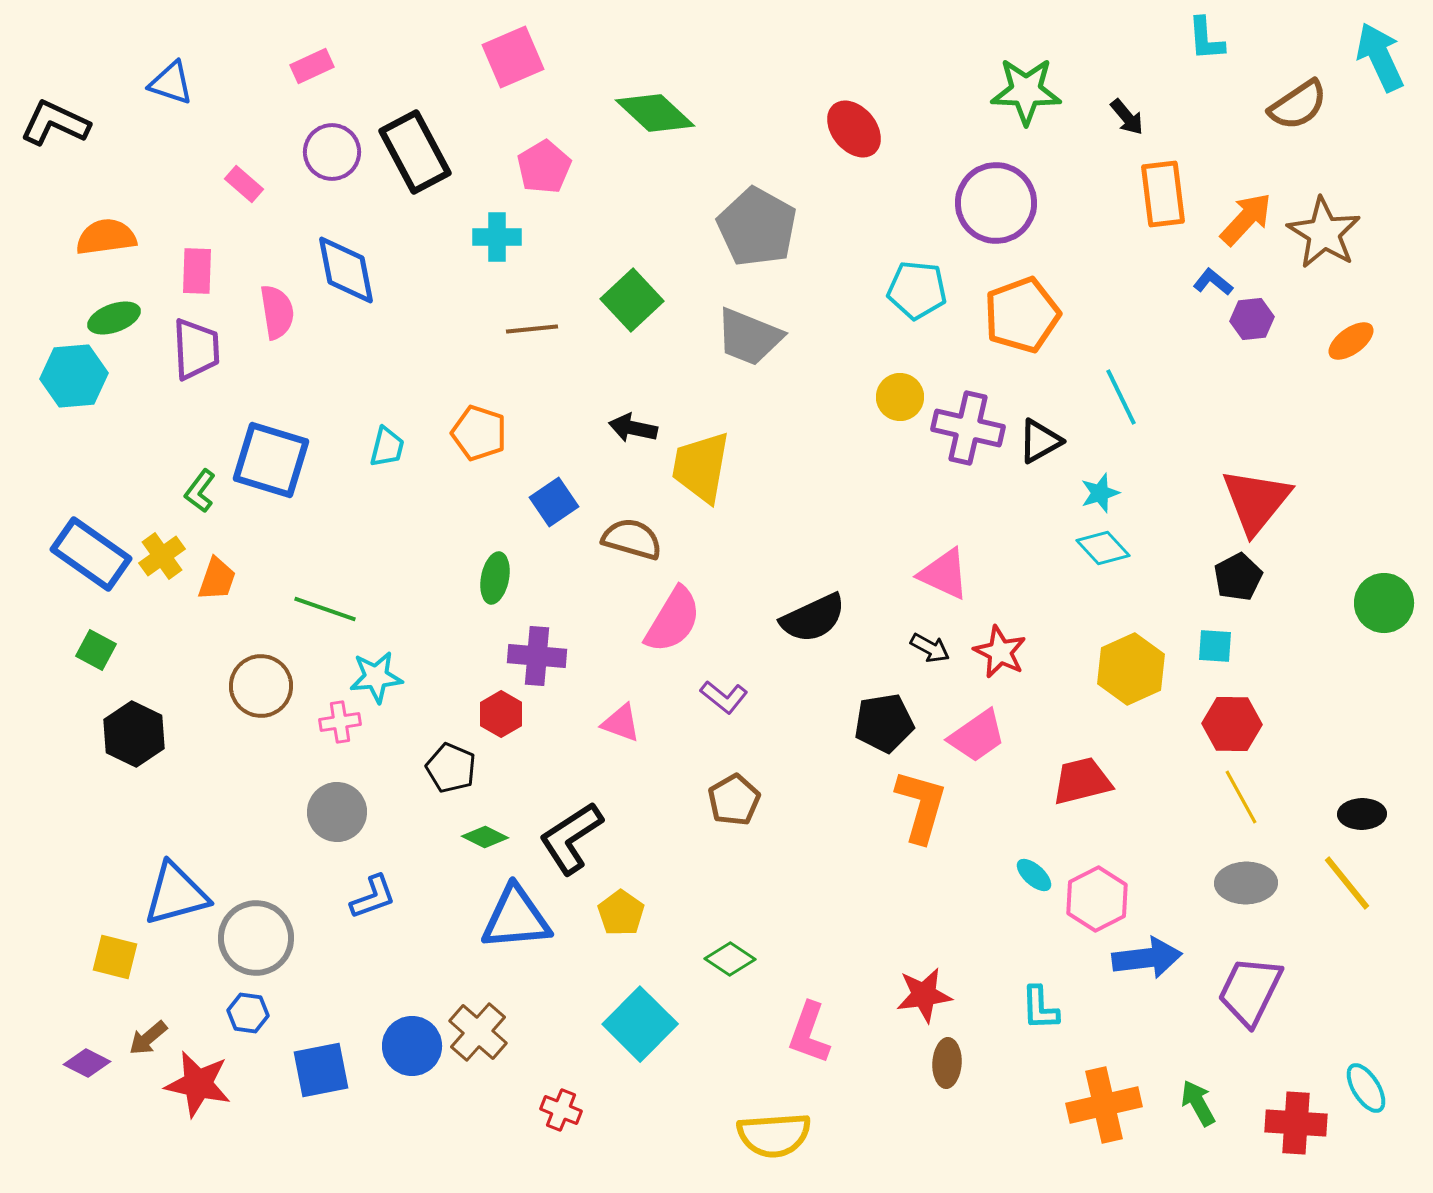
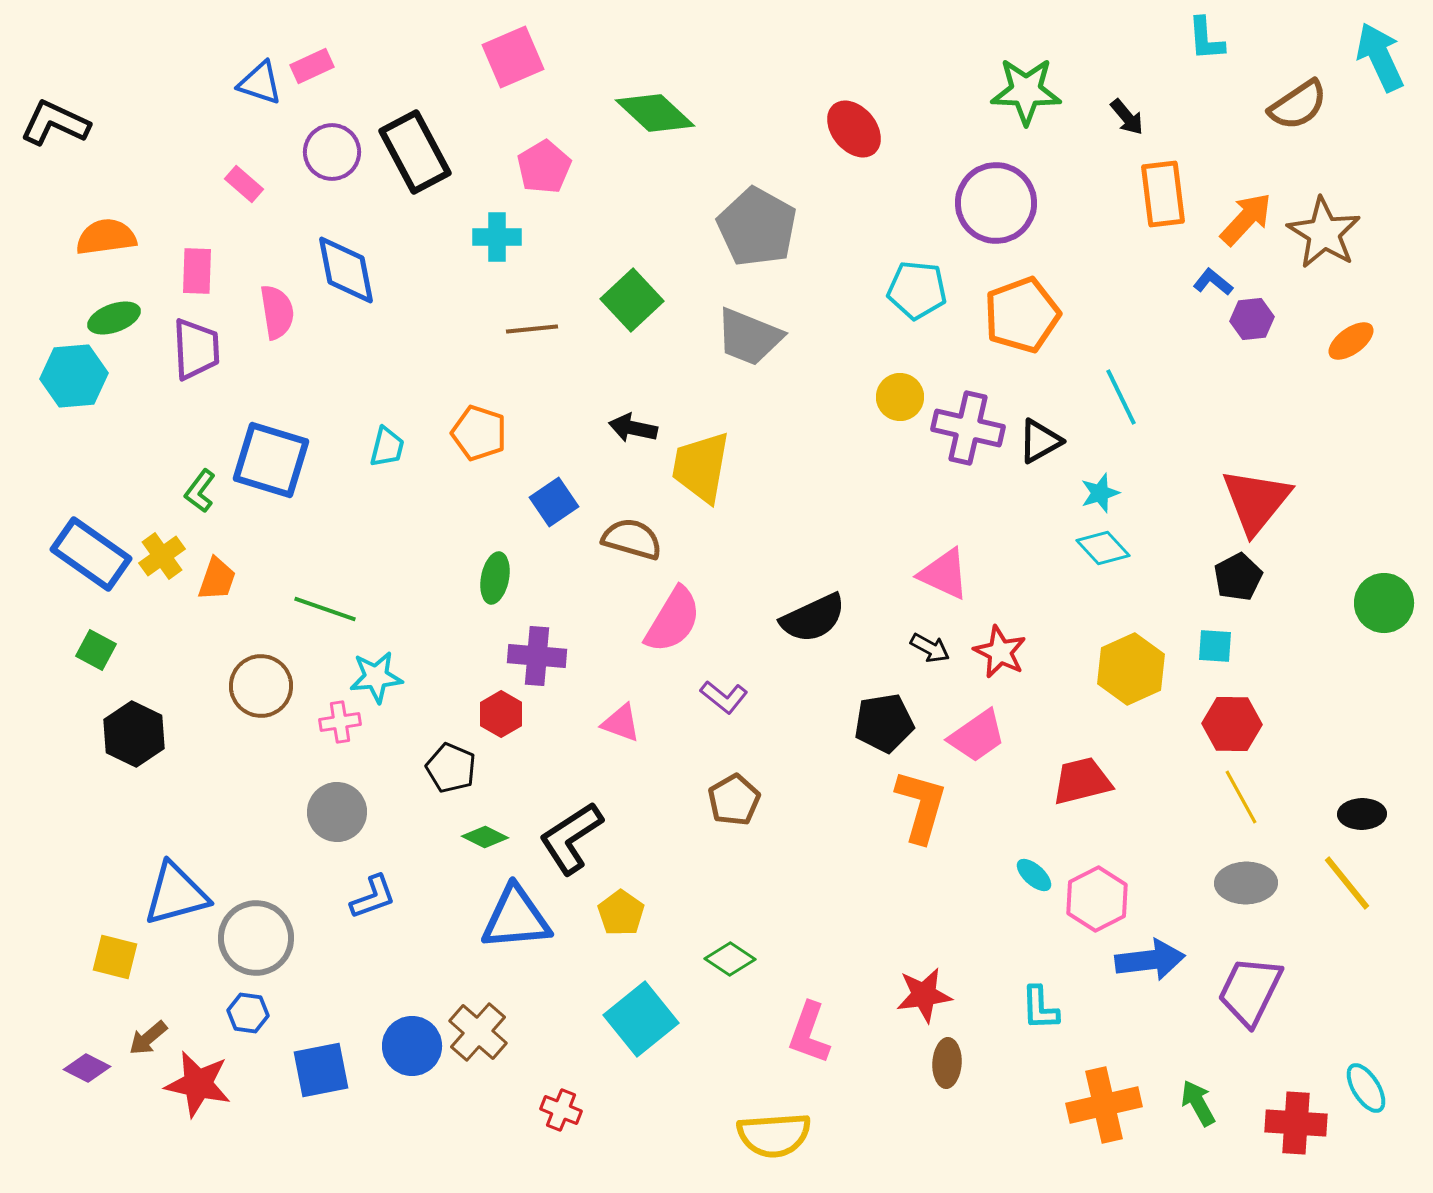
blue triangle at (171, 83): moved 89 px right
blue arrow at (1147, 958): moved 3 px right, 2 px down
cyan square at (640, 1024): moved 1 px right, 5 px up; rotated 6 degrees clockwise
purple diamond at (87, 1063): moved 5 px down
